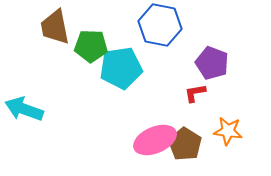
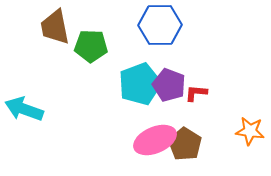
blue hexagon: rotated 12 degrees counterclockwise
purple pentagon: moved 43 px left, 22 px down
cyan pentagon: moved 19 px right, 16 px down; rotated 12 degrees counterclockwise
red L-shape: moved 1 px right; rotated 15 degrees clockwise
orange star: moved 22 px right
